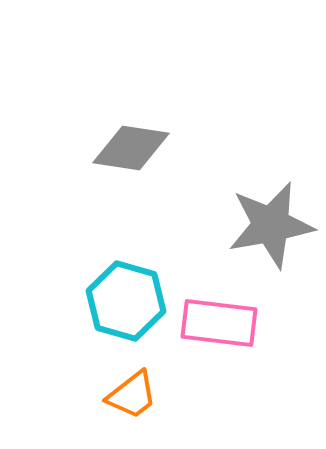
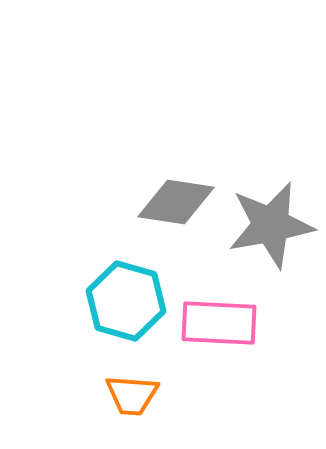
gray diamond: moved 45 px right, 54 px down
pink rectangle: rotated 4 degrees counterclockwise
orange trapezoid: rotated 42 degrees clockwise
